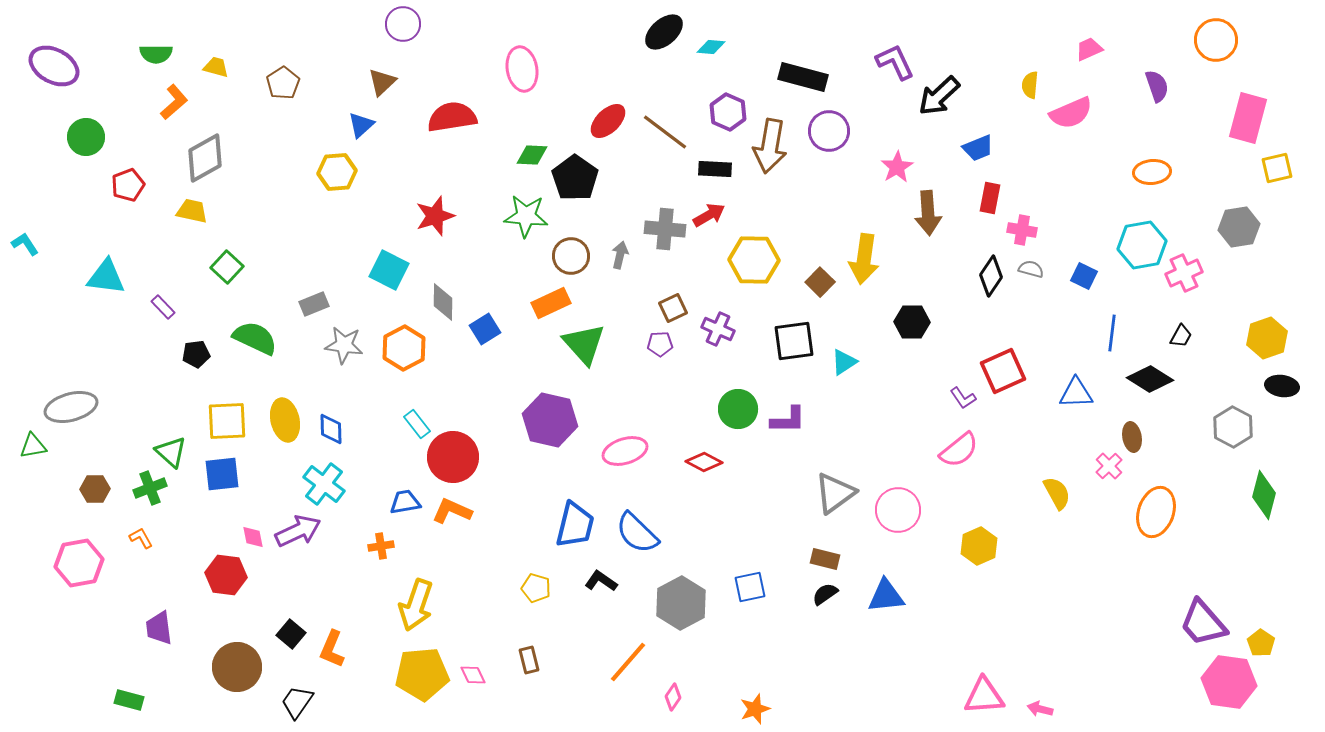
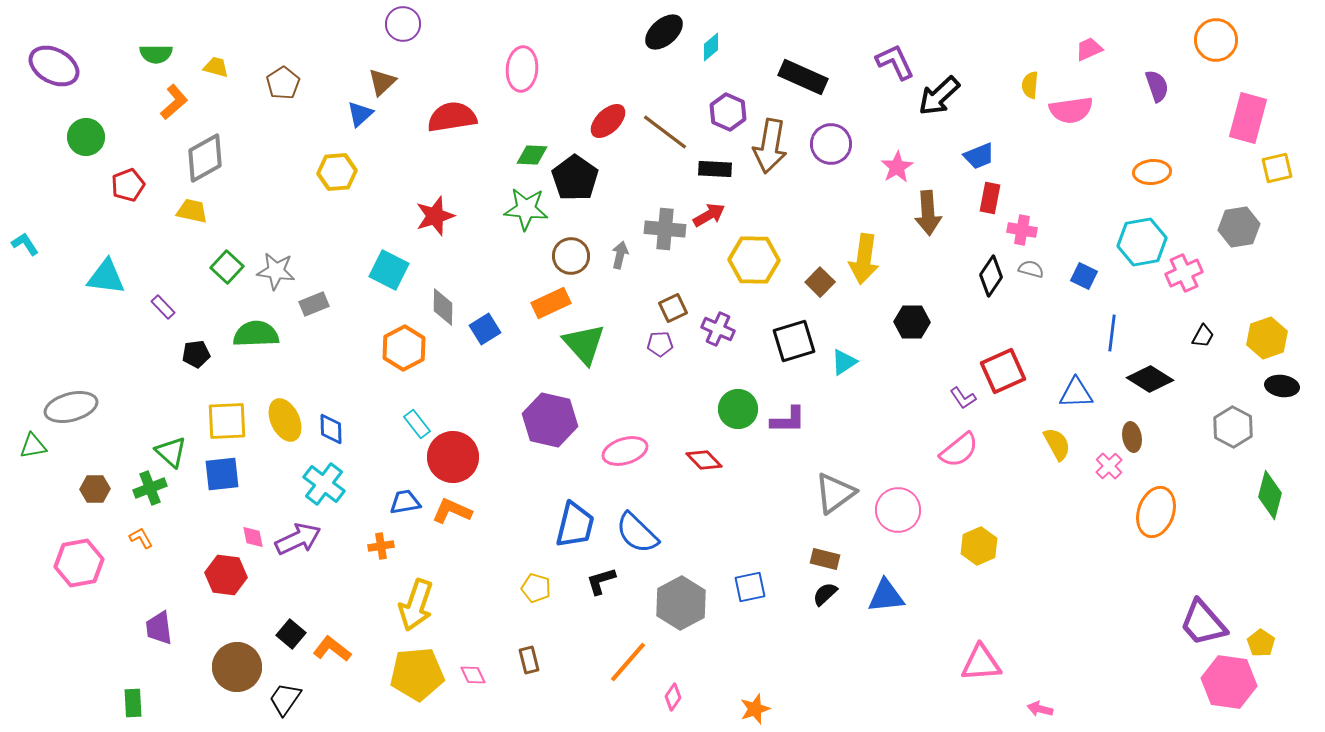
cyan diamond at (711, 47): rotated 44 degrees counterclockwise
pink ellipse at (522, 69): rotated 15 degrees clockwise
black rectangle at (803, 77): rotated 9 degrees clockwise
pink semicircle at (1071, 113): moved 3 px up; rotated 15 degrees clockwise
blue triangle at (361, 125): moved 1 px left, 11 px up
purple circle at (829, 131): moved 2 px right, 13 px down
blue trapezoid at (978, 148): moved 1 px right, 8 px down
green star at (526, 216): moved 7 px up
cyan hexagon at (1142, 245): moved 3 px up
gray diamond at (443, 302): moved 5 px down
black trapezoid at (1181, 336): moved 22 px right
green semicircle at (255, 338): moved 1 px right, 4 px up; rotated 27 degrees counterclockwise
black square at (794, 341): rotated 9 degrees counterclockwise
gray star at (344, 345): moved 68 px left, 74 px up
yellow ellipse at (285, 420): rotated 12 degrees counterclockwise
red diamond at (704, 462): moved 2 px up; rotated 18 degrees clockwise
yellow semicircle at (1057, 493): moved 49 px up
green diamond at (1264, 495): moved 6 px right
purple arrow at (298, 531): moved 8 px down
black L-shape at (601, 581): rotated 52 degrees counterclockwise
black semicircle at (825, 594): rotated 8 degrees counterclockwise
orange L-shape at (332, 649): rotated 105 degrees clockwise
yellow pentagon at (422, 674): moved 5 px left
pink triangle at (984, 696): moved 3 px left, 33 px up
green rectangle at (129, 700): moved 4 px right, 3 px down; rotated 72 degrees clockwise
black trapezoid at (297, 702): moved 12 px left, 3 px up
